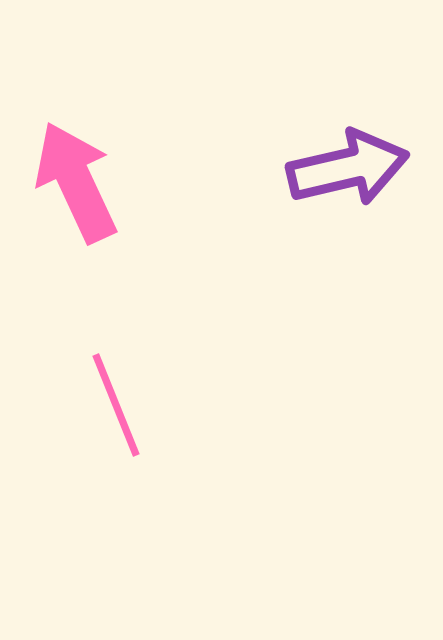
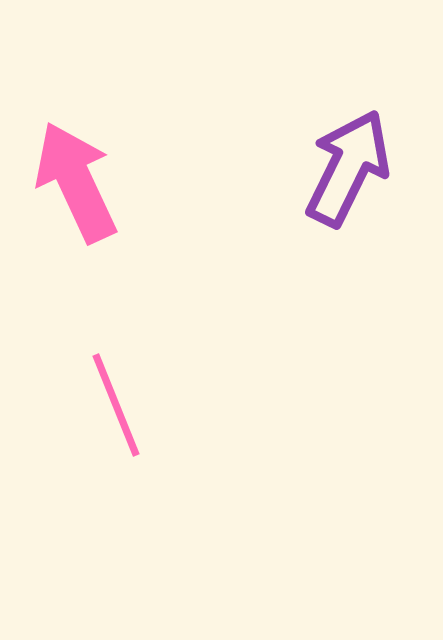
purple arrow: rotated 51 degrees counterclockwise
